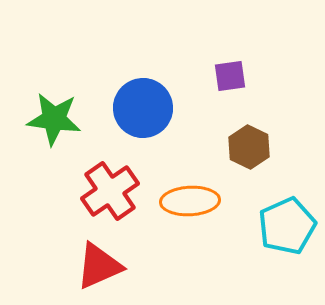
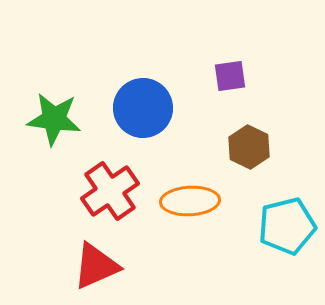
cyan pentagon: rotated 10 degrees clockwise
red triangle: moved 3 px left
